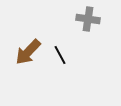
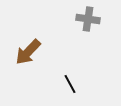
black line: moved 10 px right, 29 px down
